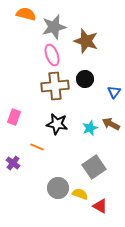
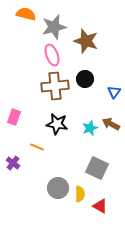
gray square: moved 3 px right, 1 px down; rotated 30 degrees counterclockwise
yellow semicircle: rotated 70 degrees clockwise
